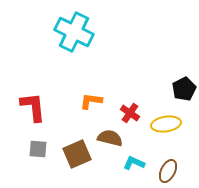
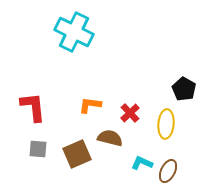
black pentagon: rotated 15 degrees counterclockwise
orange L-shape: moved 1 px left, 4 px down
red cross: rotated 12 degrees clockwise
yellow ellipse: rotated 76 degrees counterclockwise
cyan L-shape: moved 8 px right
